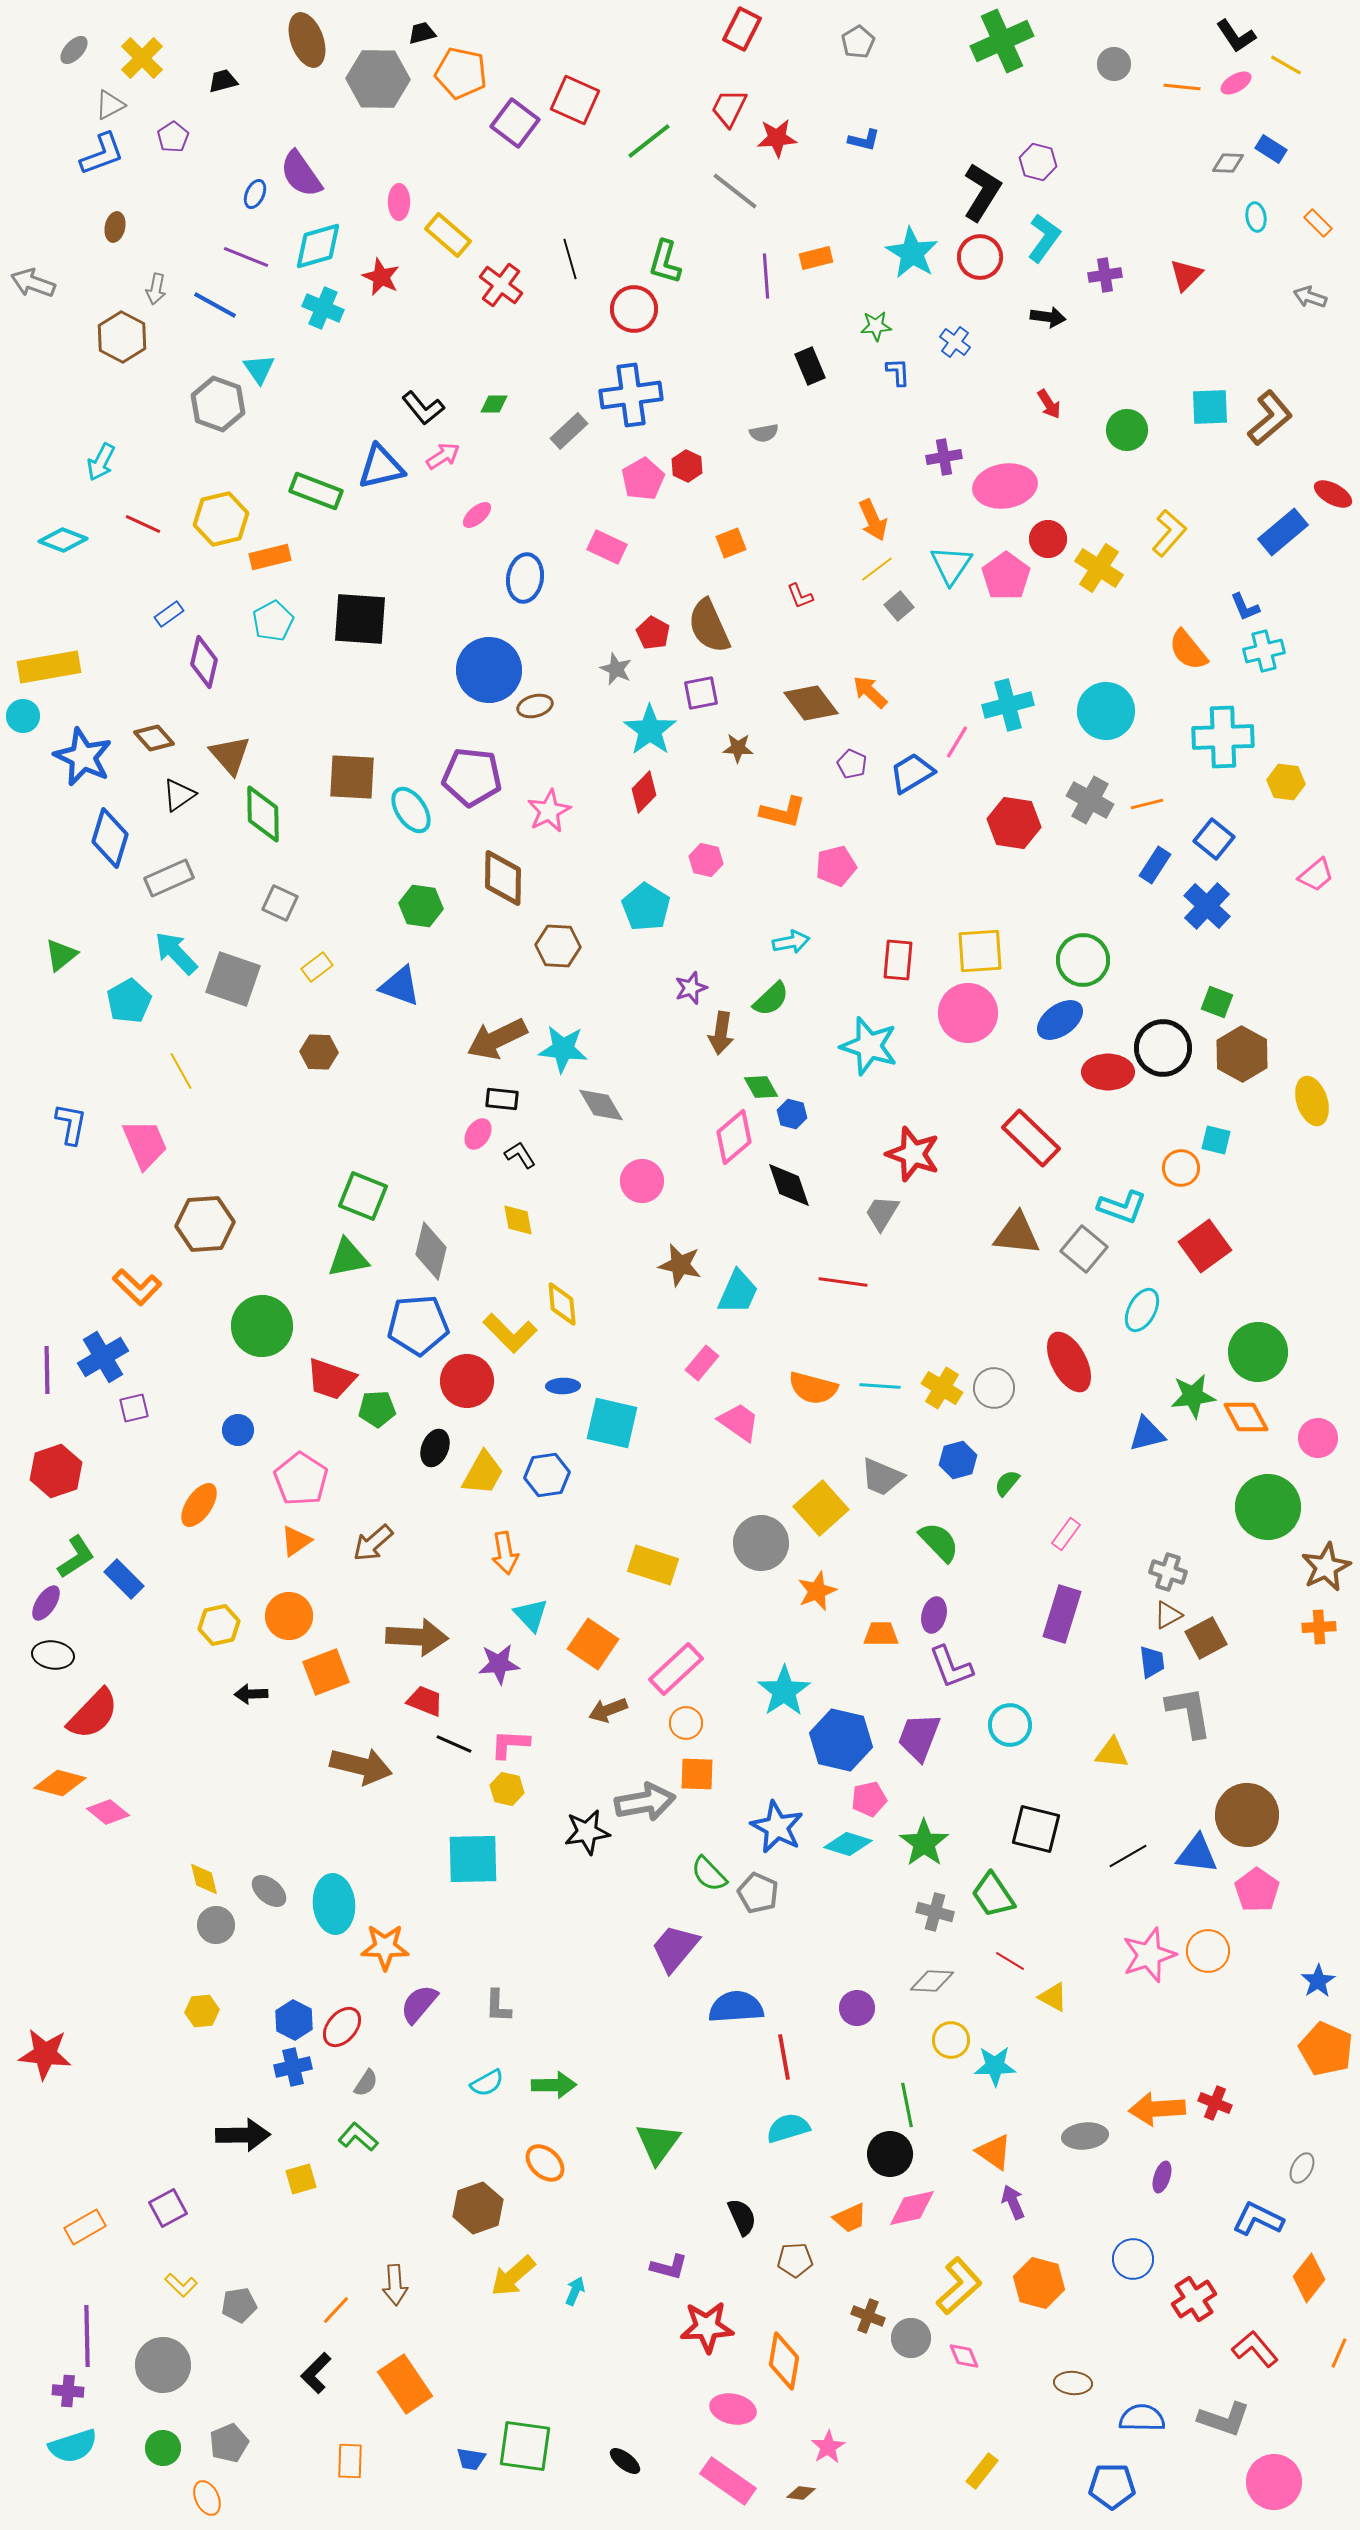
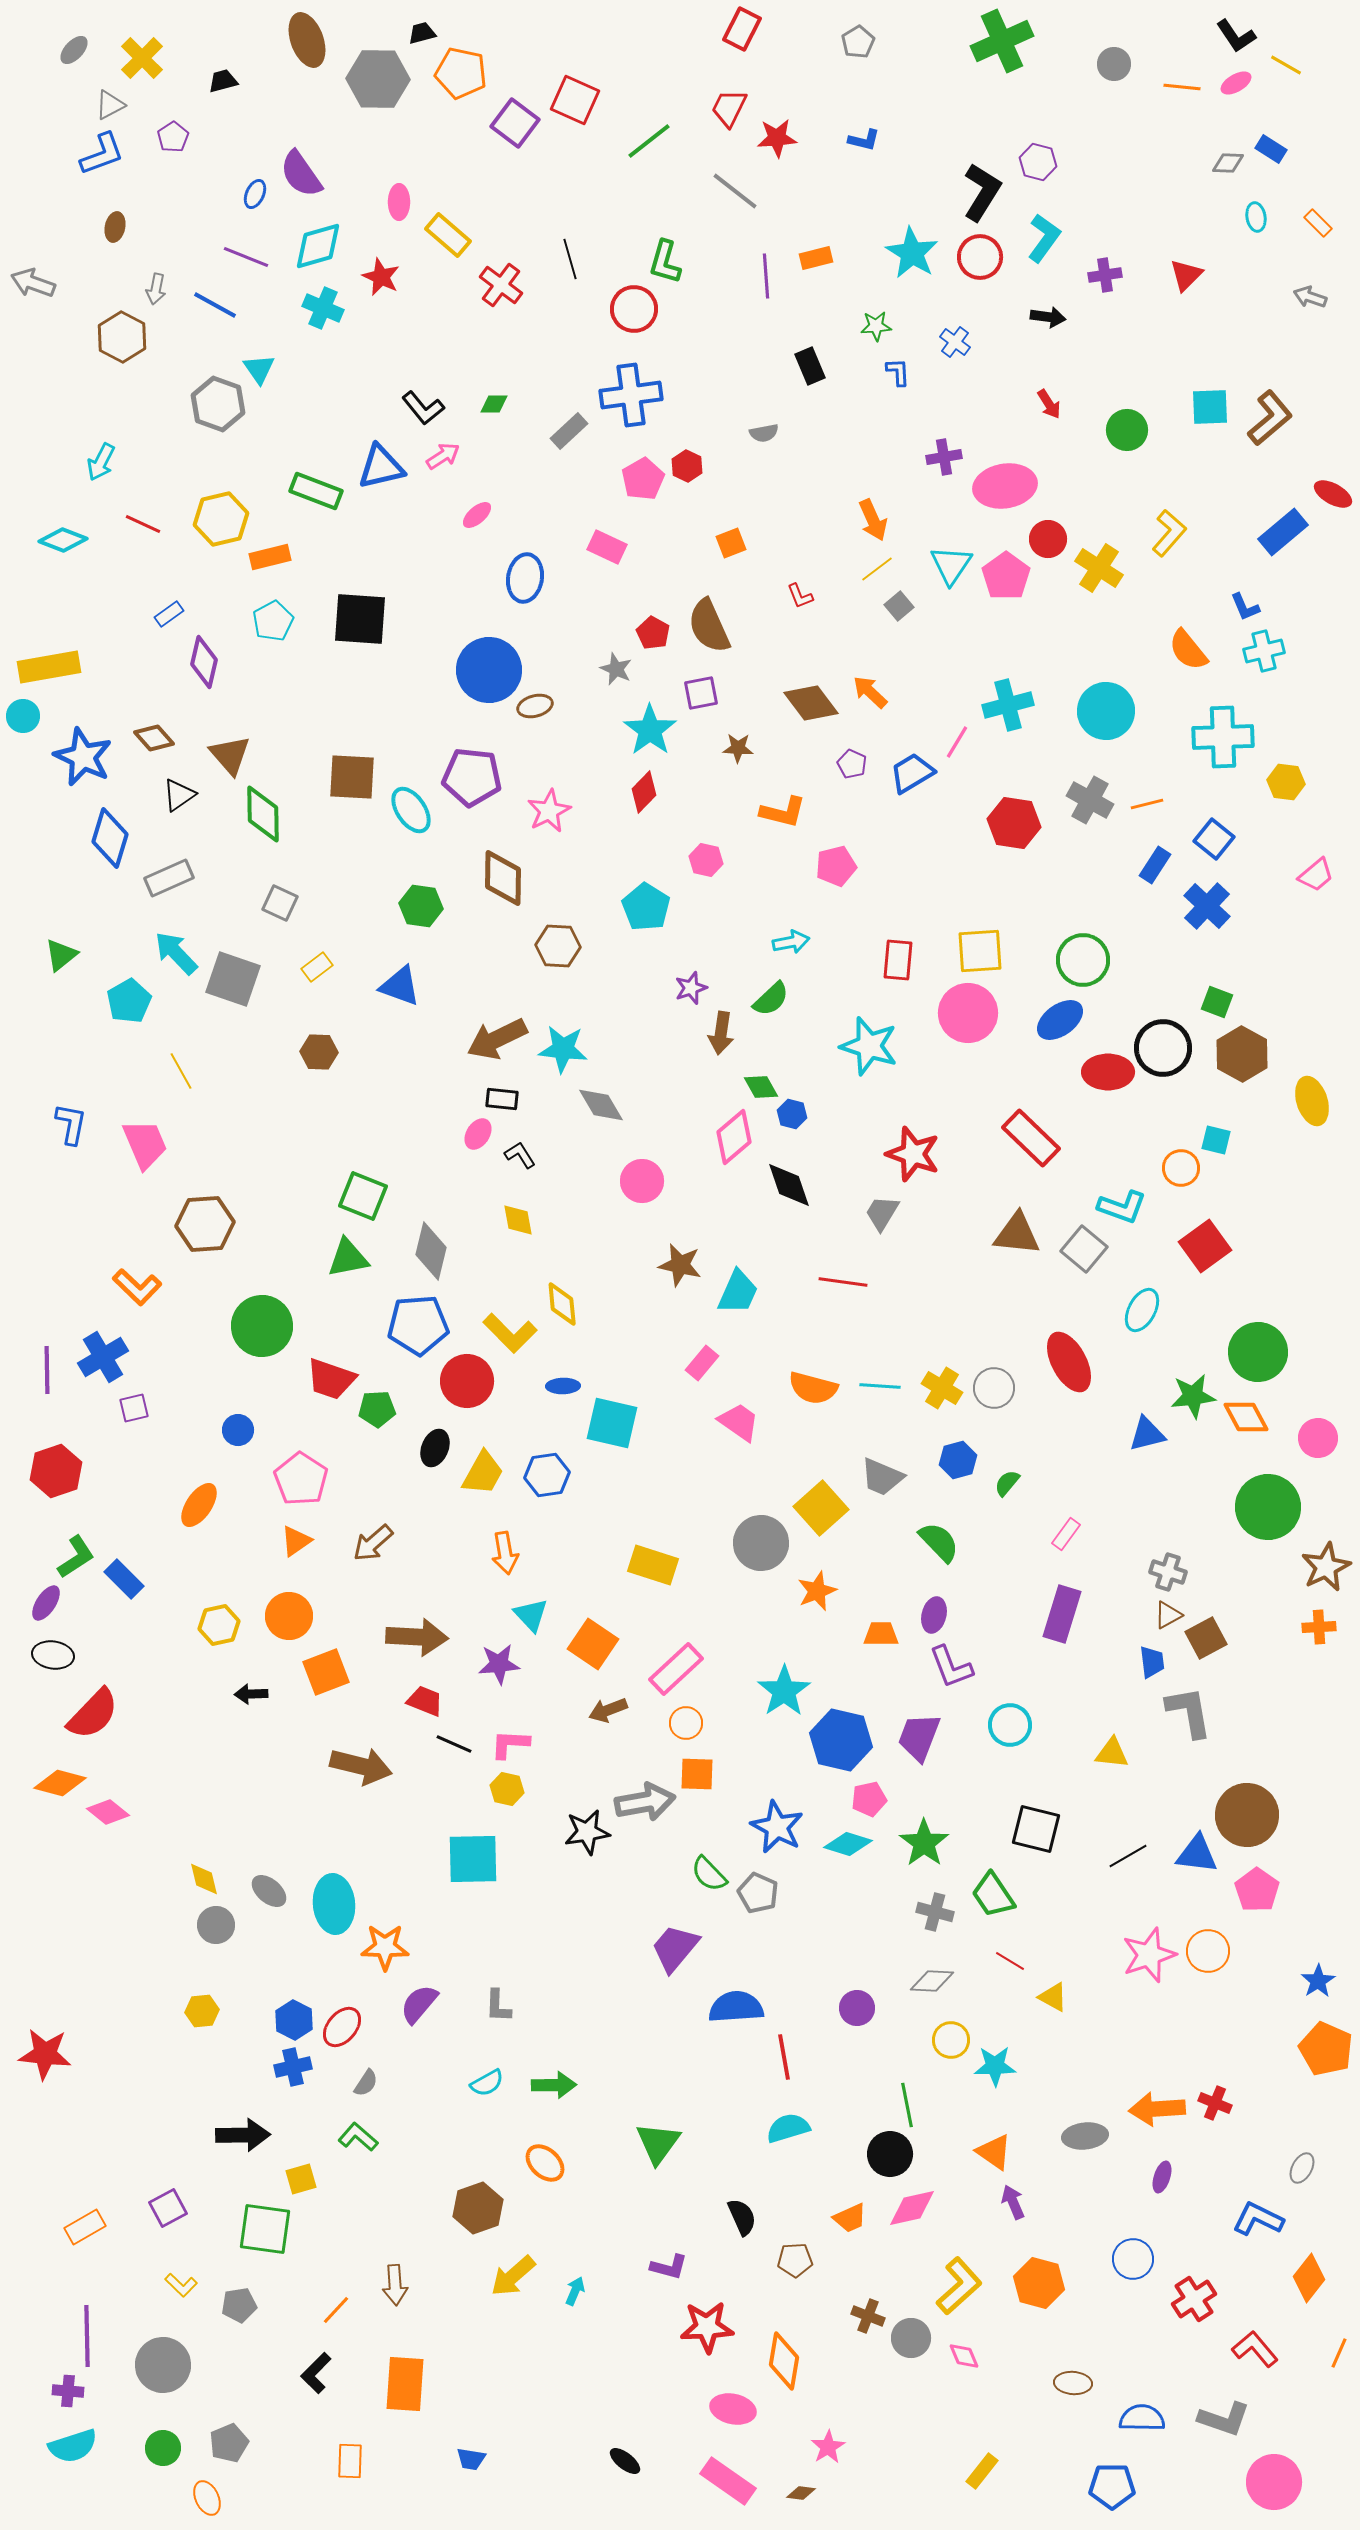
orange rectangle at (405, 2384): rotated 38 degrees clockwise
green square at (525, 2446): moved 260 px left, 217 px up
